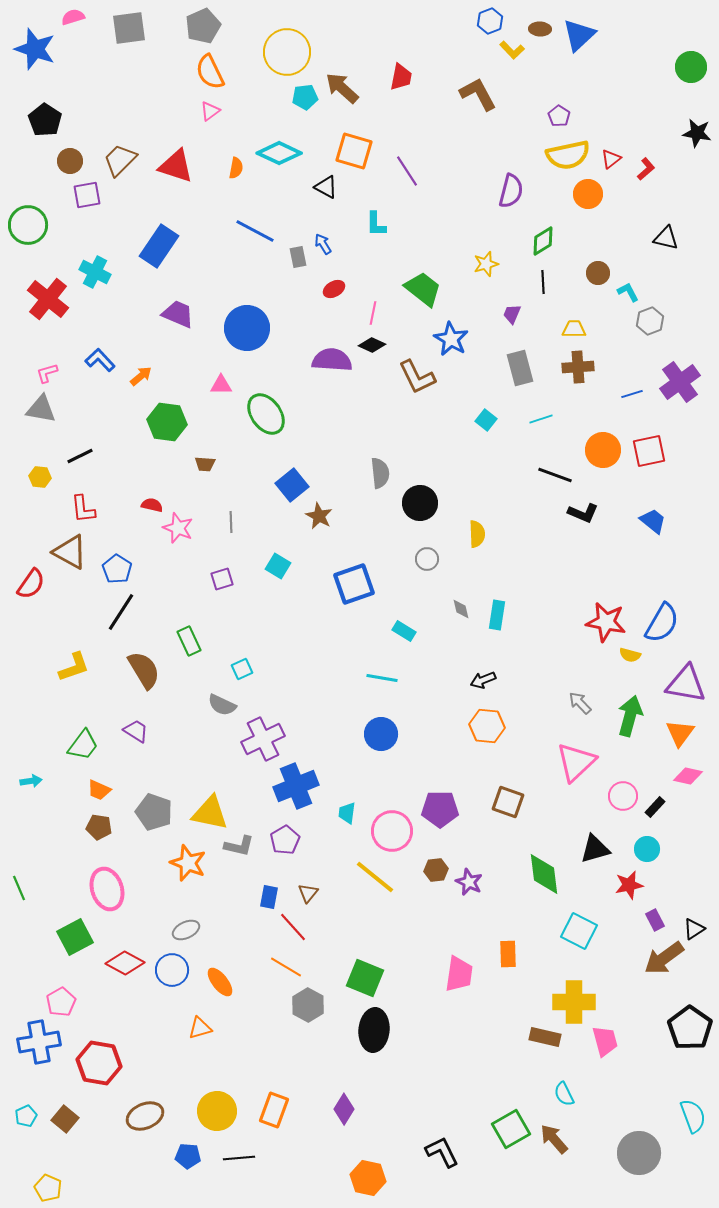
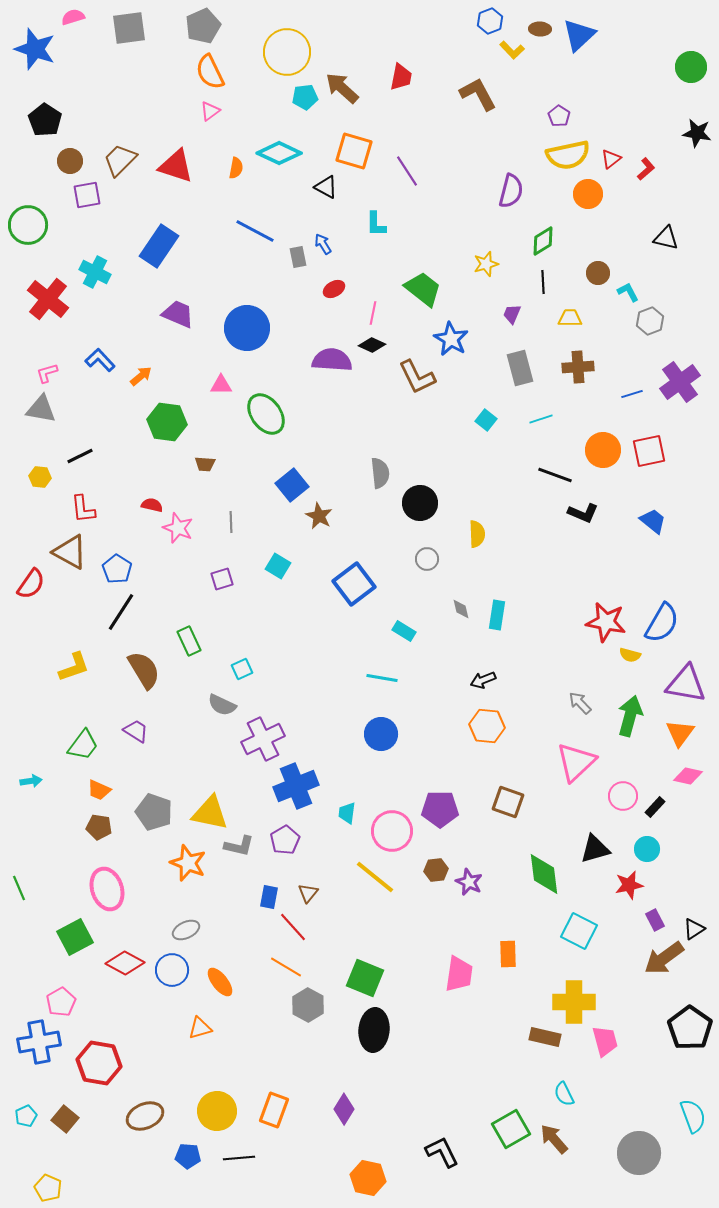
yellow trapezoid at (574, 329): moved 4 px left, 11 px up
blue square at (354, 584): rotated 18 degrees counterclockwise
